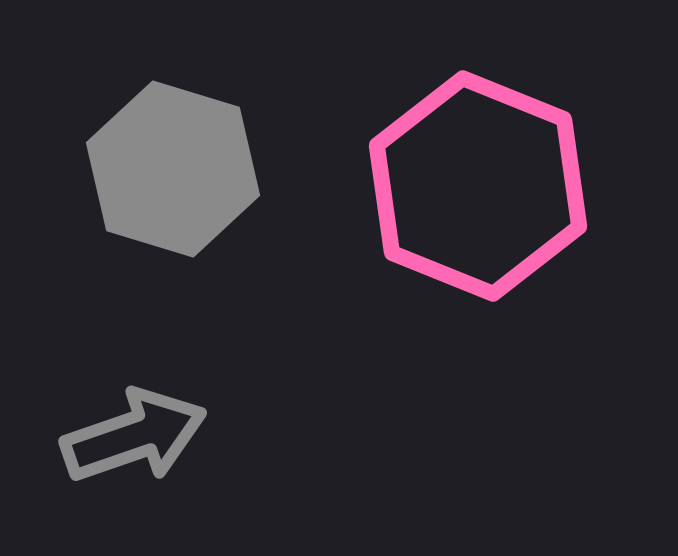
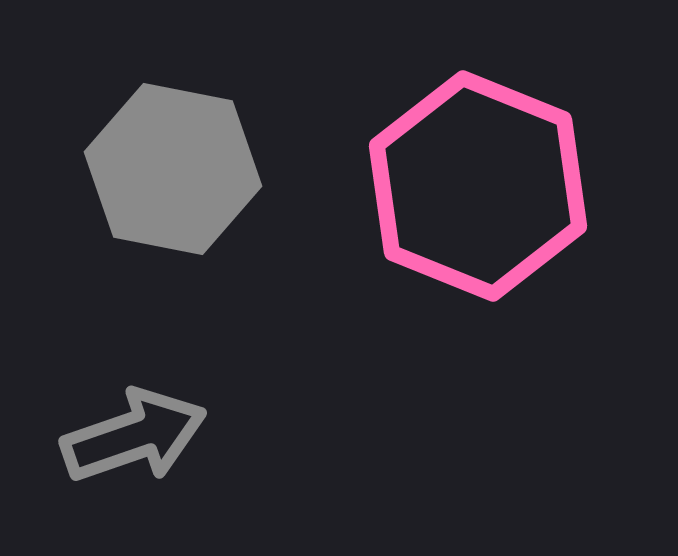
gray hexagon: rotated 6 degrees counterclockwise
